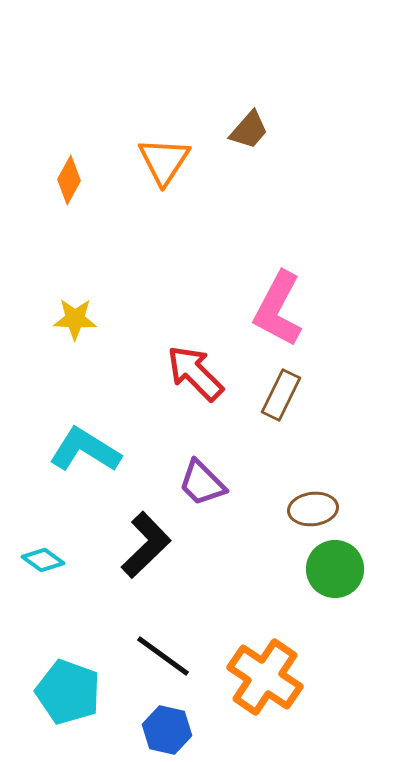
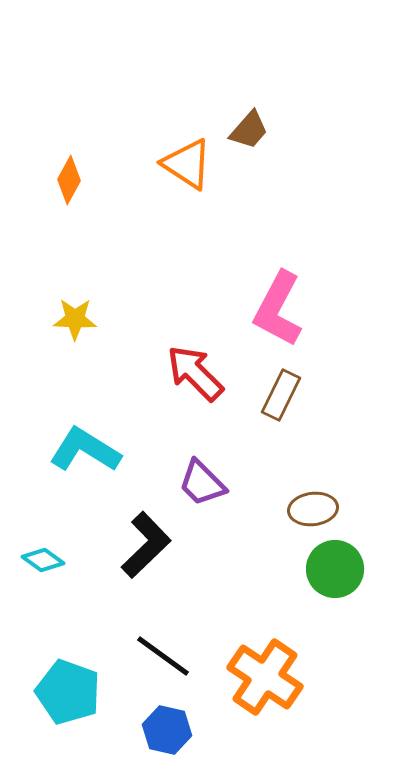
orange triangle: moved 23 px right, 3 px down; rotated 30 degrees counterclockwise
